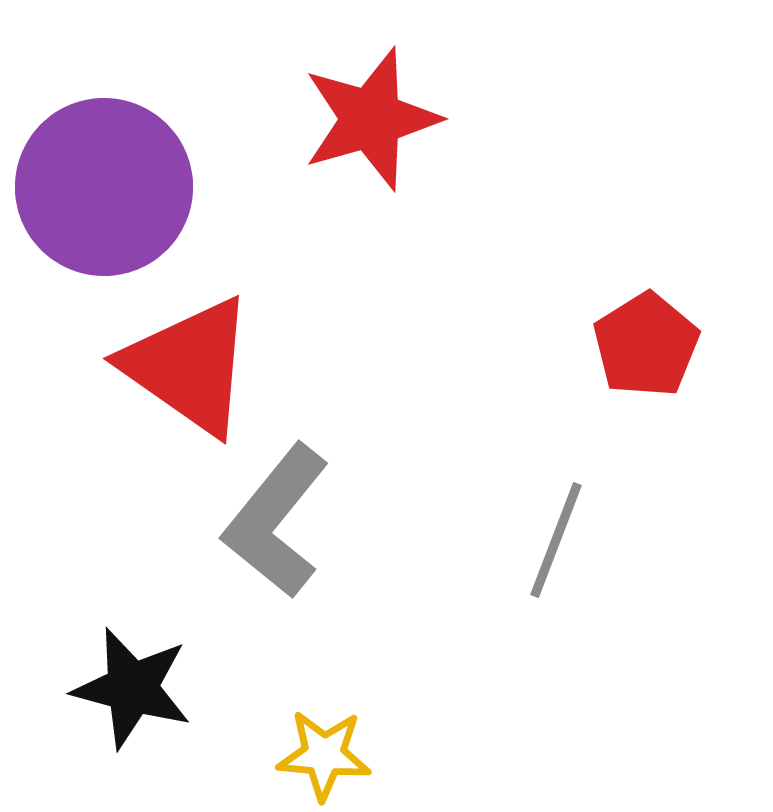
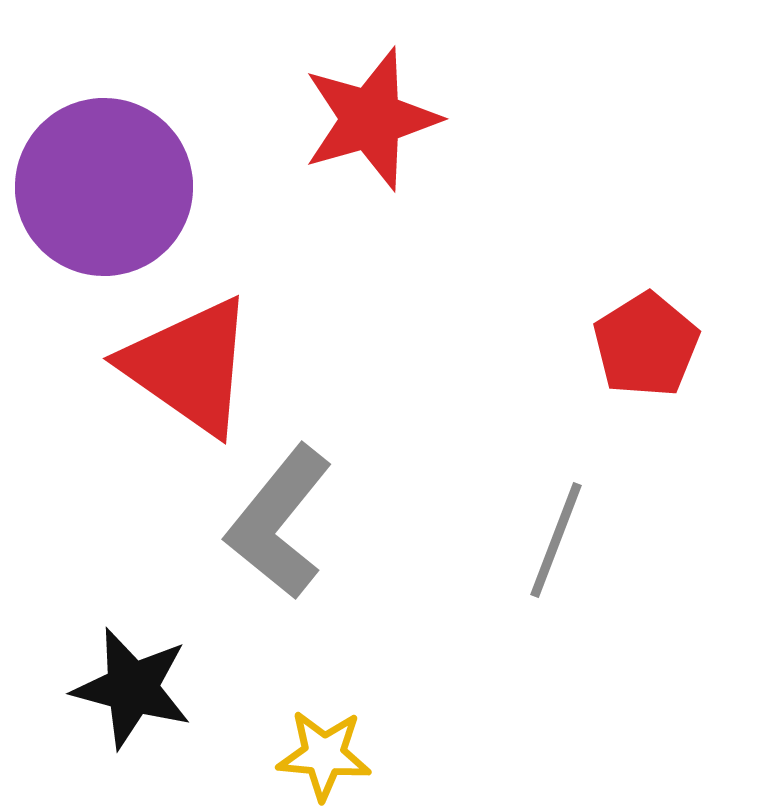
gray L-shape: moved 3 px right, 1 px down
